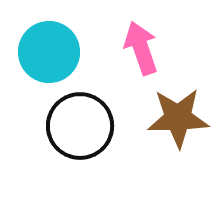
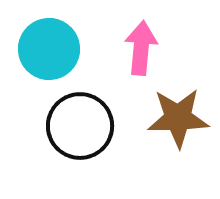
pink arrow: rotated 24 degrees clockwise
cyan circle: moved 3 px up
